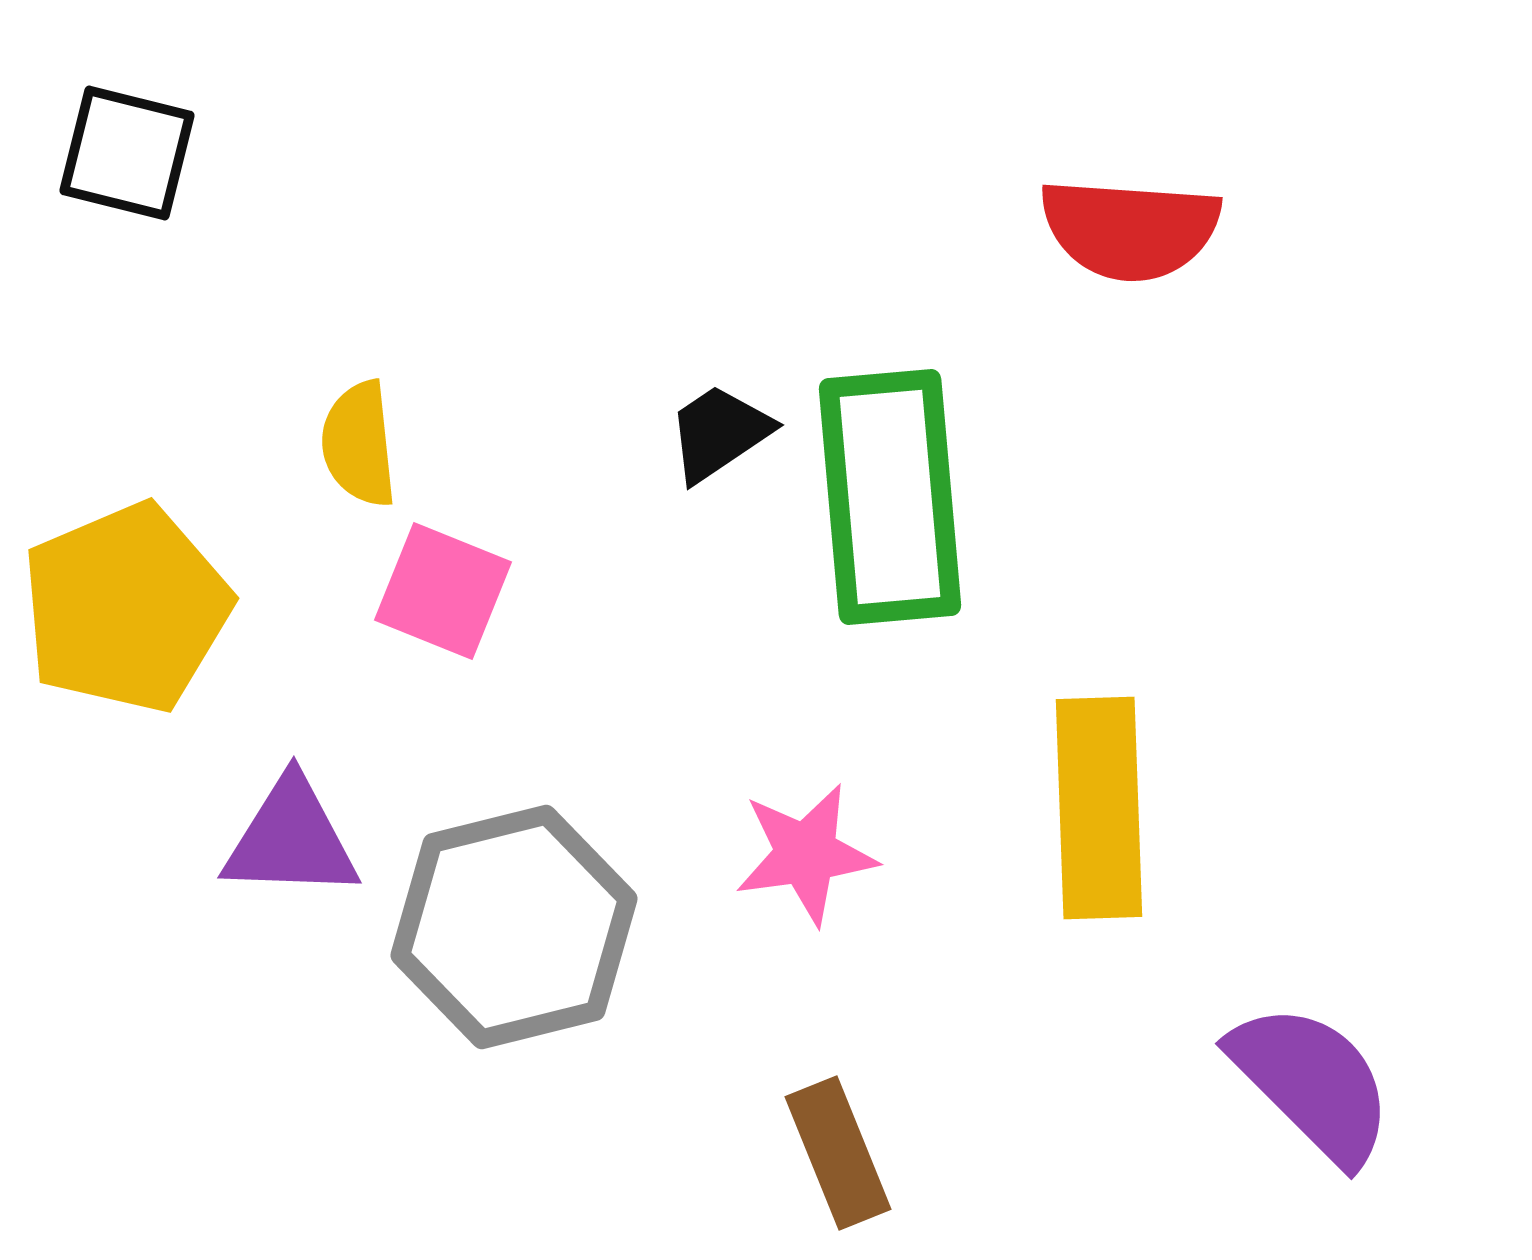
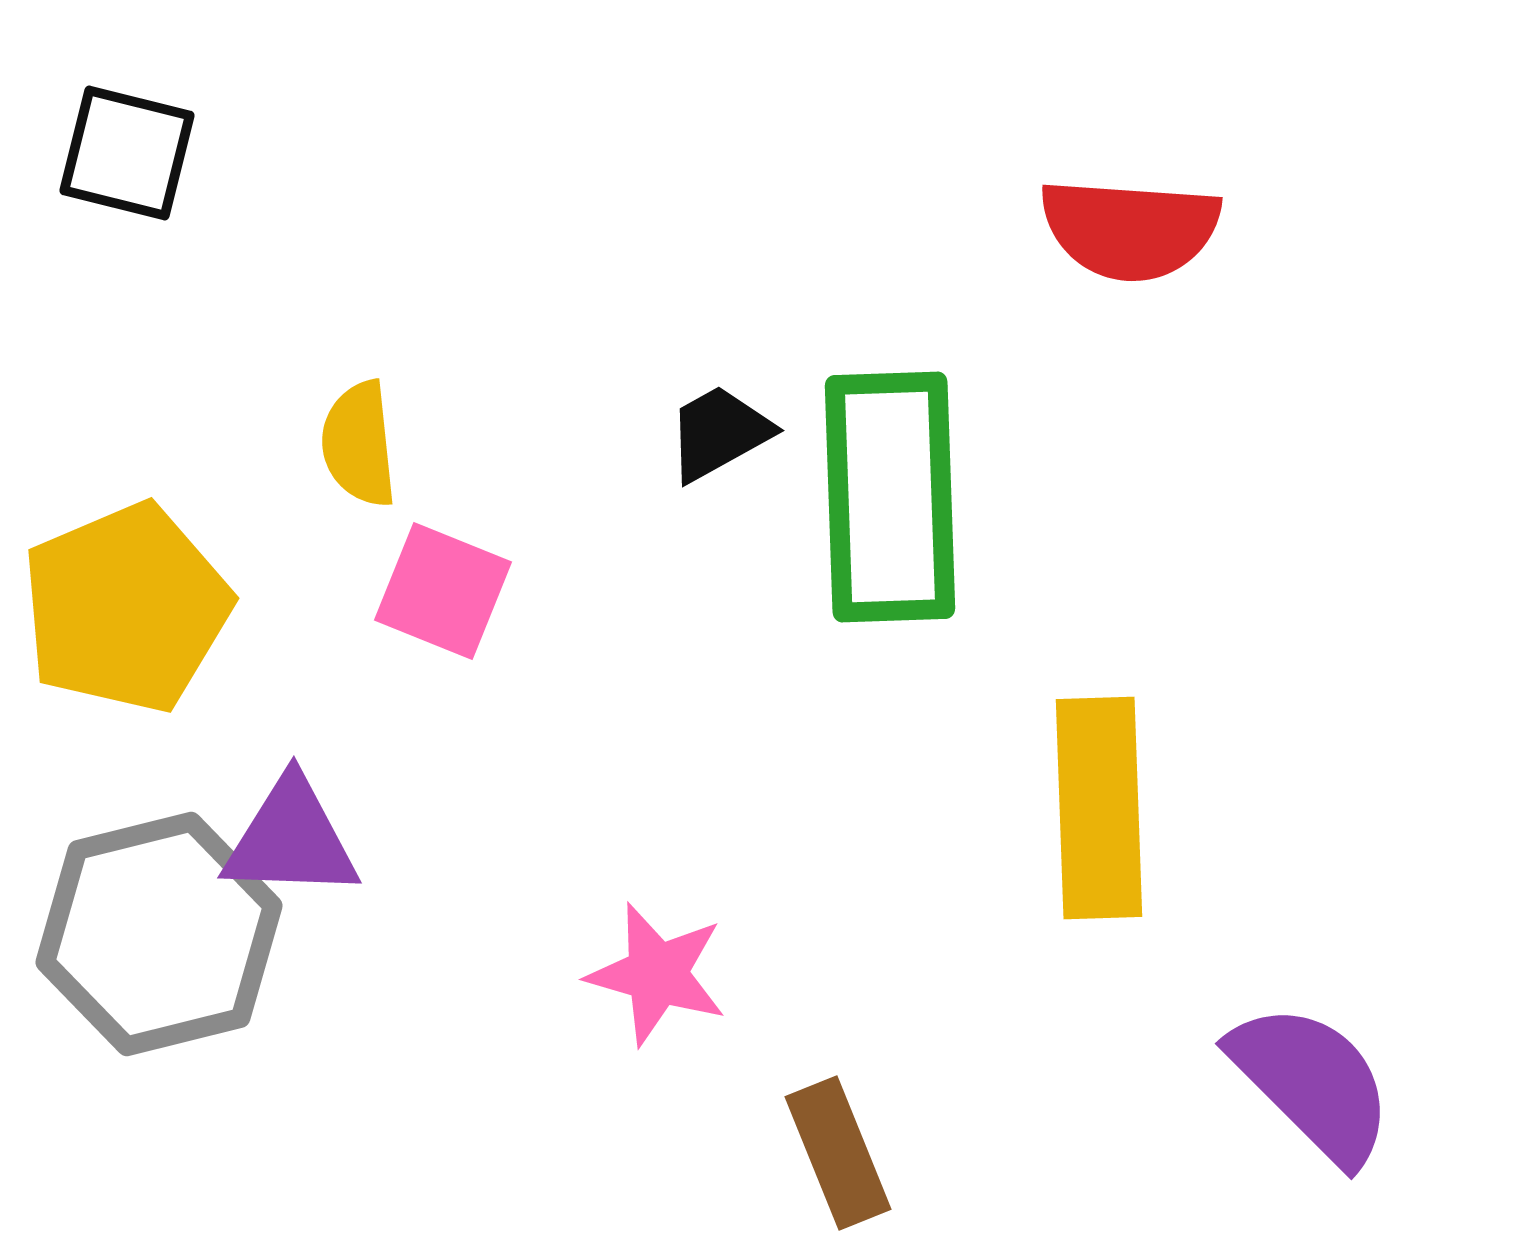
black trapezoid: rotated 5 degrees clockwise
green rectangle: rotated 3 degrees clockwise
pink star: moved 149 px left, 120 px down; rotated 24 degrees clockwise
gray hexagon: moved 355 px left, 7 px down
